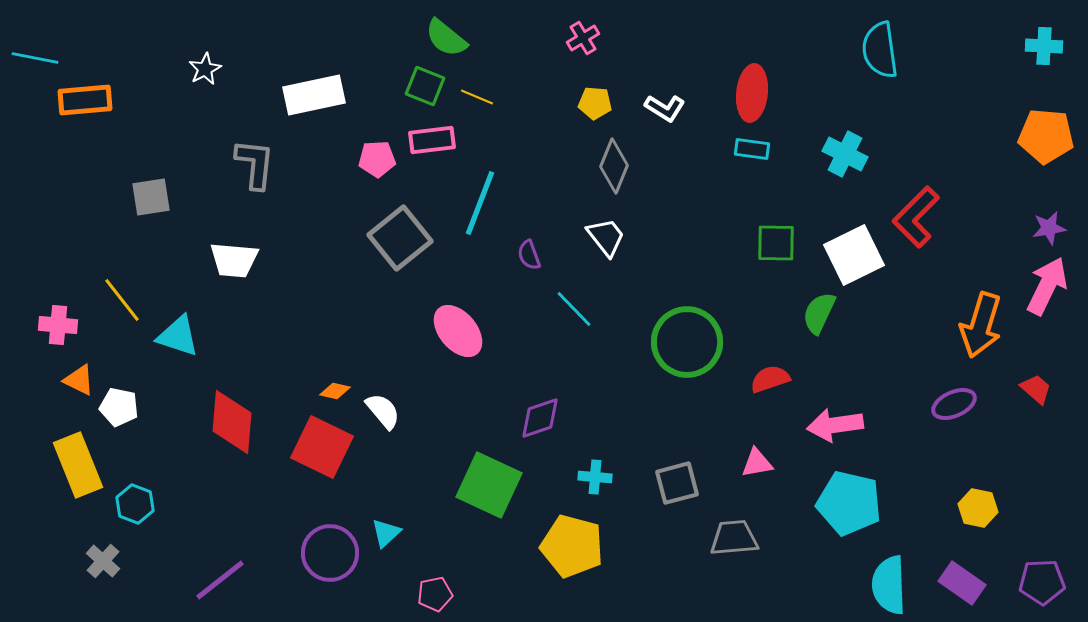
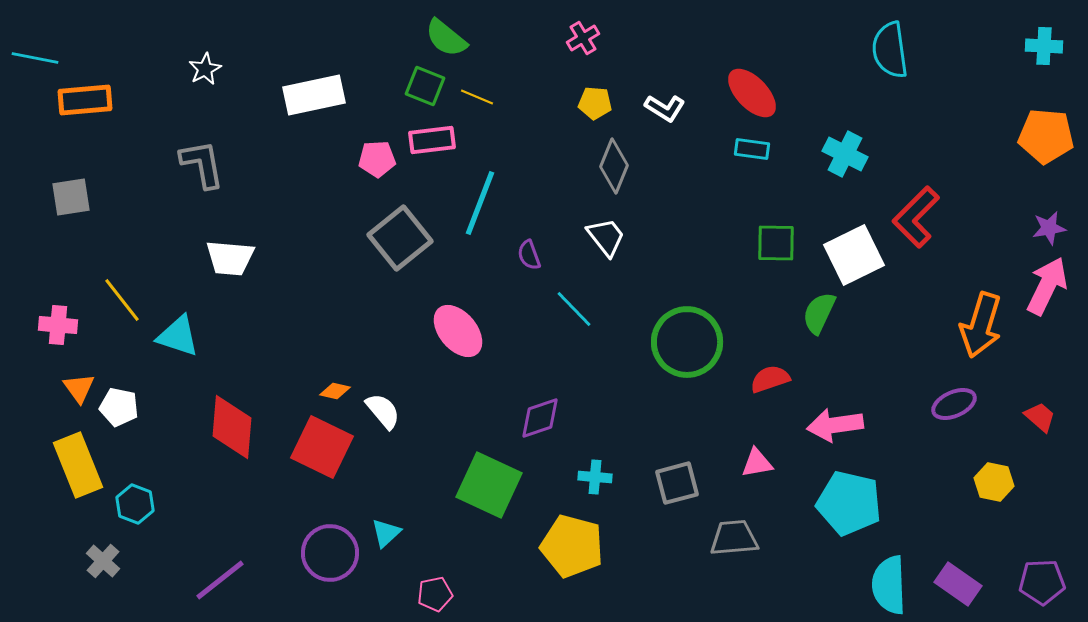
cyan semicircle at (880, 50): moved 10 px right
red ellipse at (752, 93): rotated 50 degrees counterclockwise
gray L-shape at (255, 164): moved 53 px left; rotated 16 degrees counterclockwise
gray square at (151, 197): moved 80 px left
white trapezoid at (234, 260): moved 4 px left, 2 px up
orange triangle at (79, 380): moved 8 px down; rotated 28 degrees clockwise
red trapezoid at (1036, 389): moved 4 px right, 28 px down
red diamond at (232, 422): moved 5 px down
yellow hexagon at (978, 508): moved 16 px right, 26 px up
purple rectangle at (962, 583): moved 4 px left, 1 px down
